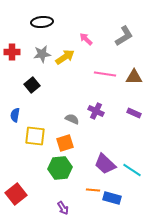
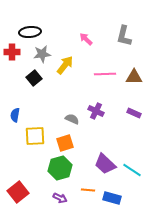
black ellipse: moved 12 px left, 10 px down
gray L-shape: rotated 135 degrees clockwise
yellow arrow: moved 8 px down; rotated 18 degrees counterclockwise
pink line: rotated 10 degrees counterclockwise
black square: moved 2 px right, 7 px up
yellow square: rotated 10 degrees counterclockwise
green hexagon: rotated 10 degrees counterclockwise
orange line: moved 5 px left
red square: moved 2 px right, 2 px up
purple arrow: moved 3 px left, 10 px up; rotated 32 degrees counterclockwise
